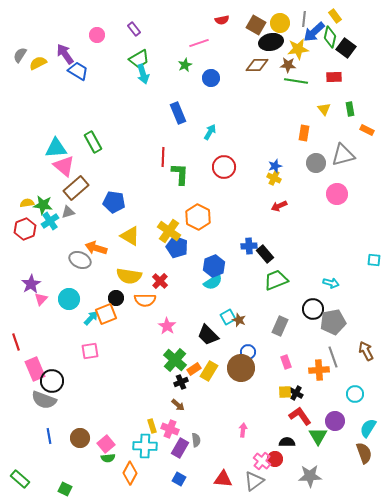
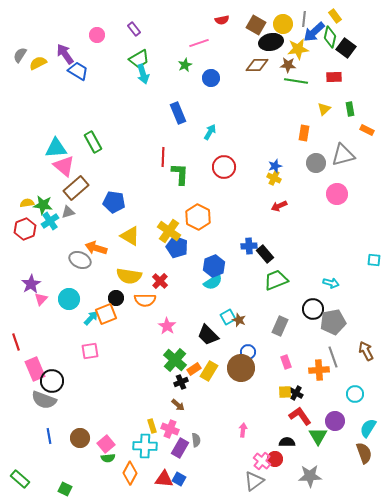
yellow circle at (280, 23): moved 3 px right, 1 px down
yellow triangle at (324, 109): rotated 24 degrees clockwise
red triangle at (223, 479): moved 59 px left
